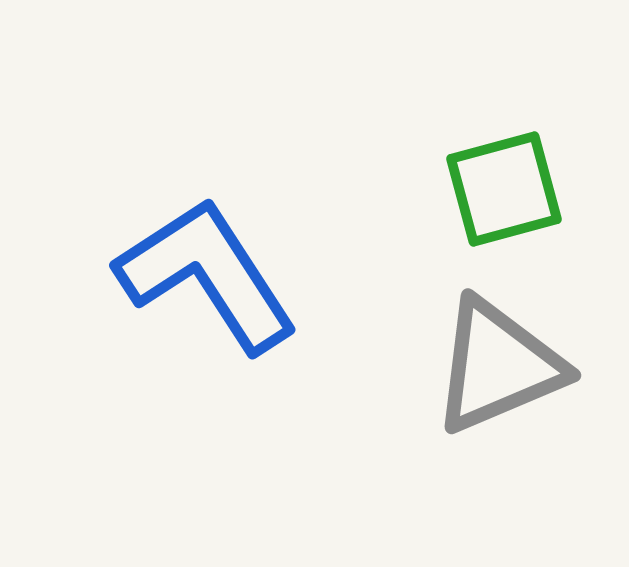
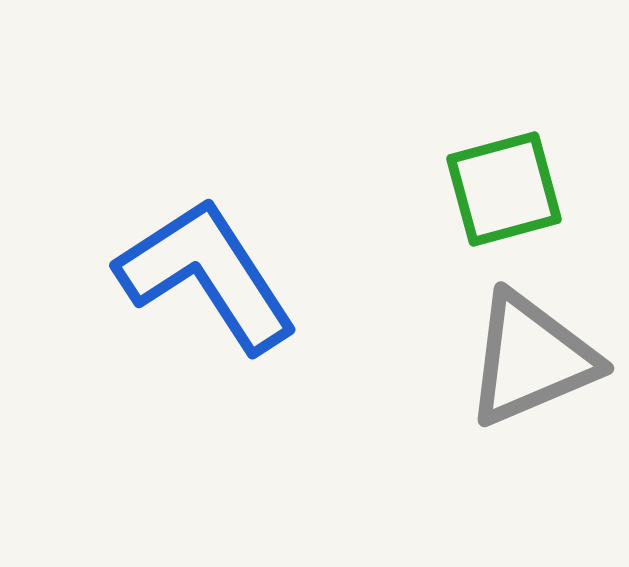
gray triangle: moved 33 px right, 7 px up
